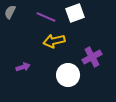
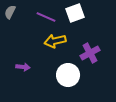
yellow arrow: moved 1 px right
purple cross: moved 2 px left, 4 px up
purple arrow: rotated 24 degrees clockwise
